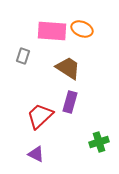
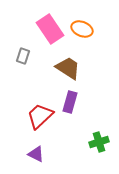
pink rectangle: moved 2 px left, 2 px up; rotated 52 degrees clockwise
